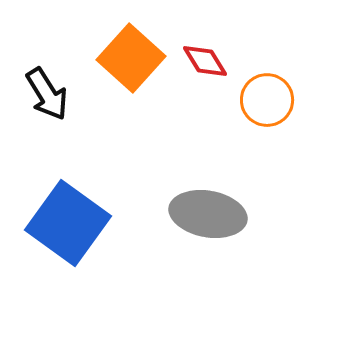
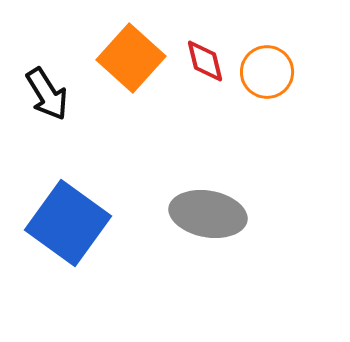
red diamond: rotated 18 degrees clockwise
orange circle: moved 28 px up
